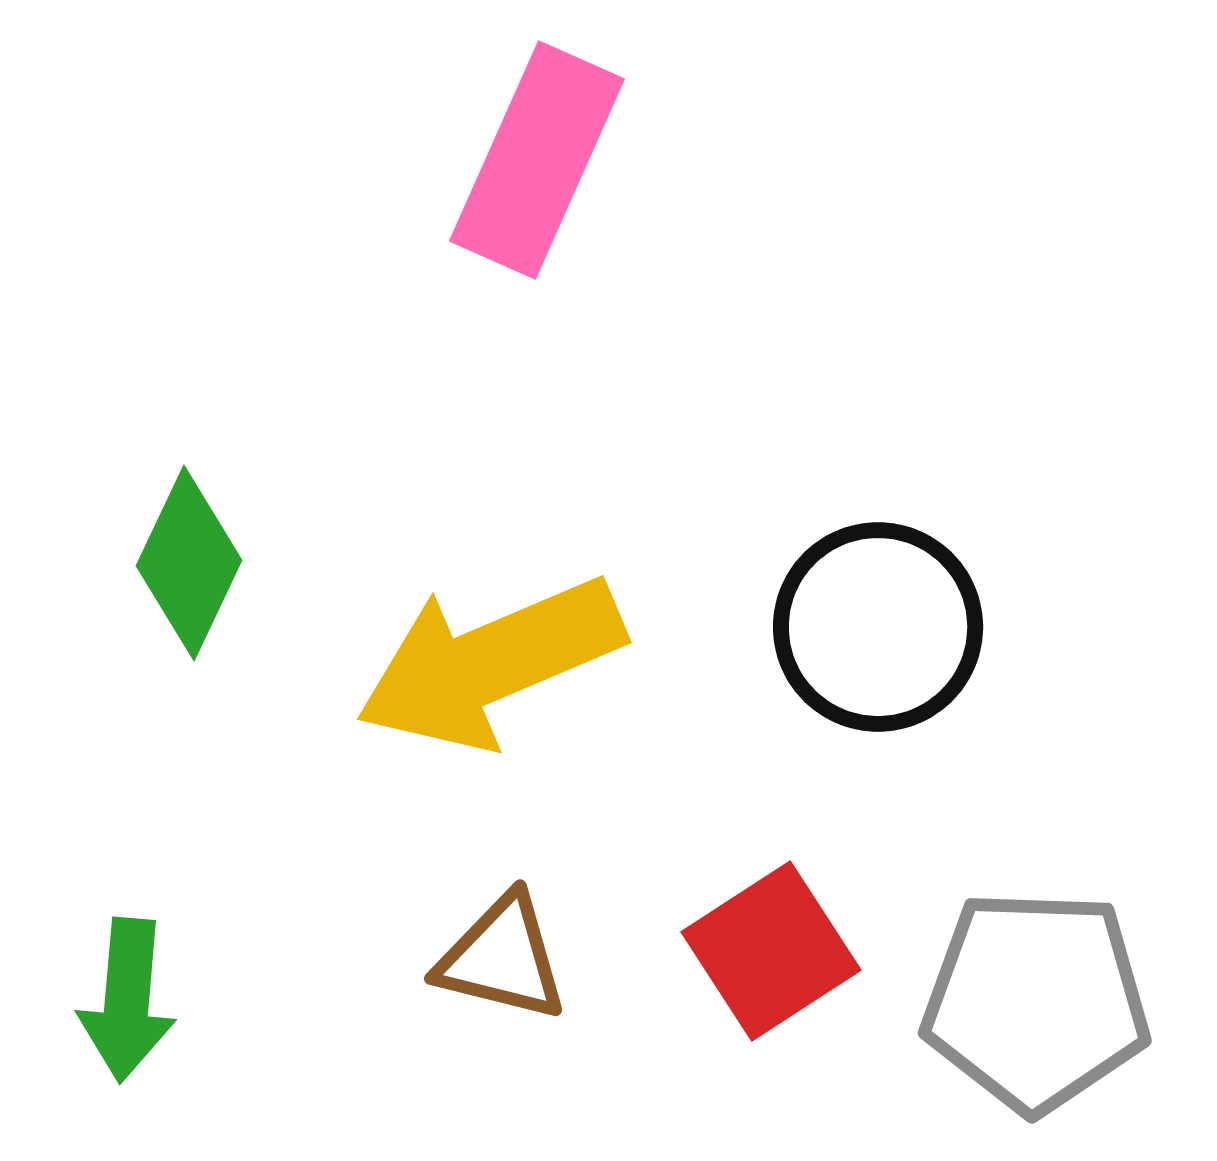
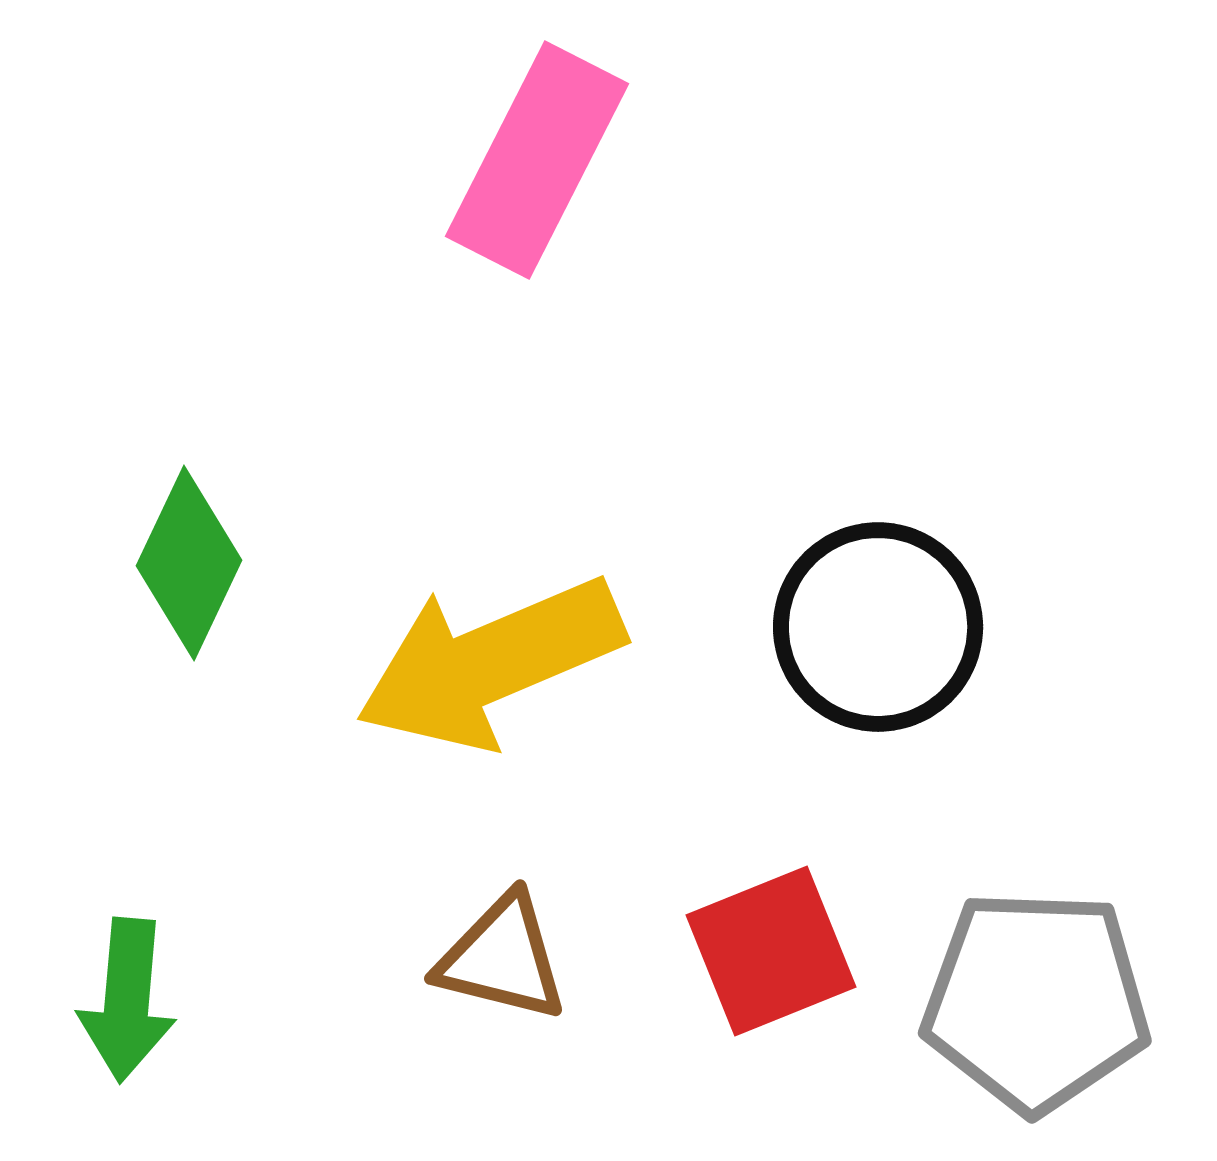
pink rectangle: rotated 3 degrees clockwise
red square: rotated 11 degrees clockwise
